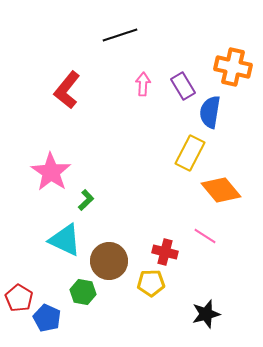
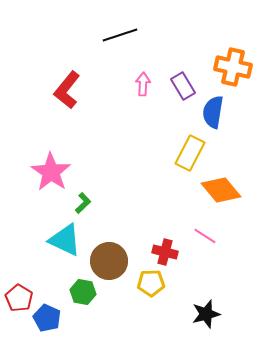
blue semicircle: moved 3 px right
green L-shape: moved 3 px left, 3 px down
